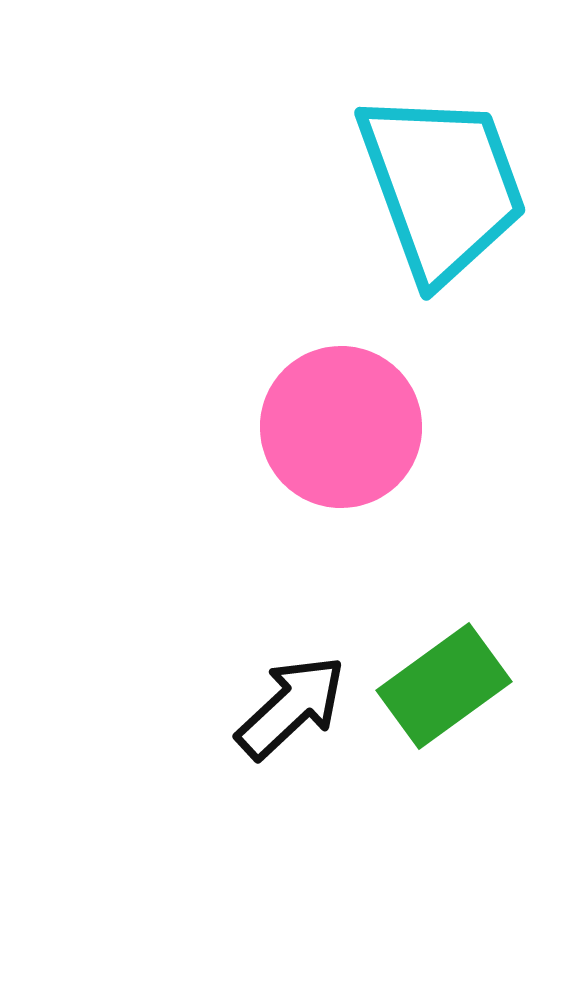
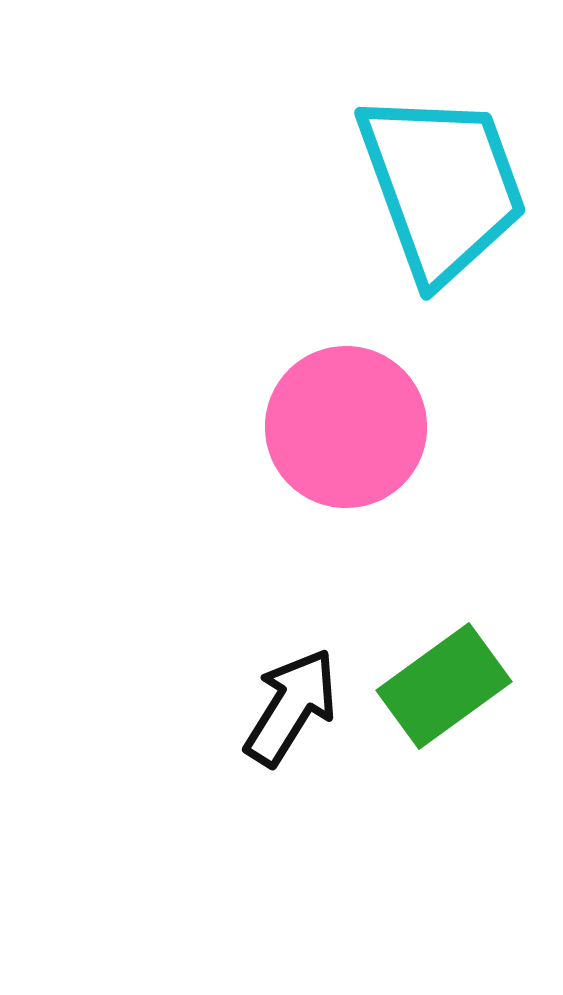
pink circle: moved 5 px right
black arrow: rotated 15 degrees counterclockwise
